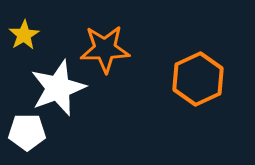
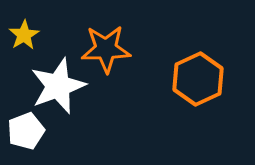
orange star: moved 1 px right
white star: moved 2 px up
white pentagon: moved 1 px left, 1 px up; rotated 21 degrees counterclockwise
